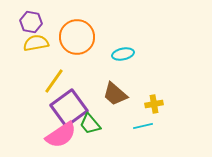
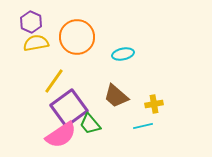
purple hexagon: rotated 15 degrees clockwise
brown trapezoid: moved 1 px right, 2 px down
